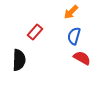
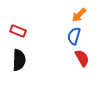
orange arrow: moved 8 px right, 3 px down
red rectangle: moved 17 px left, 1 px up; rotated 70 degrees clockwise
red semicircle: rotated 30 degrees clockwise
